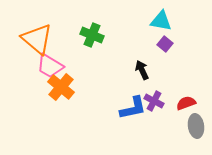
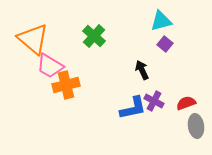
cyan triangle: rotated 25 degrees counterclockwise
green cross: moved 2 px right, 1 px down; rotated 20 degrees clockwise
orange triangle: moved 4 px left
orange cross: moved 5 px right, 2 px up; rotated 36 degrees clockwise
